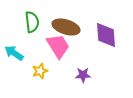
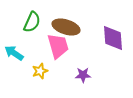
green semicircle: rotated 30 degrees clockwise
purple diamond: moved 7 px right, 3 px down
pink trapezoid: rotated 16 degrees clockwise
